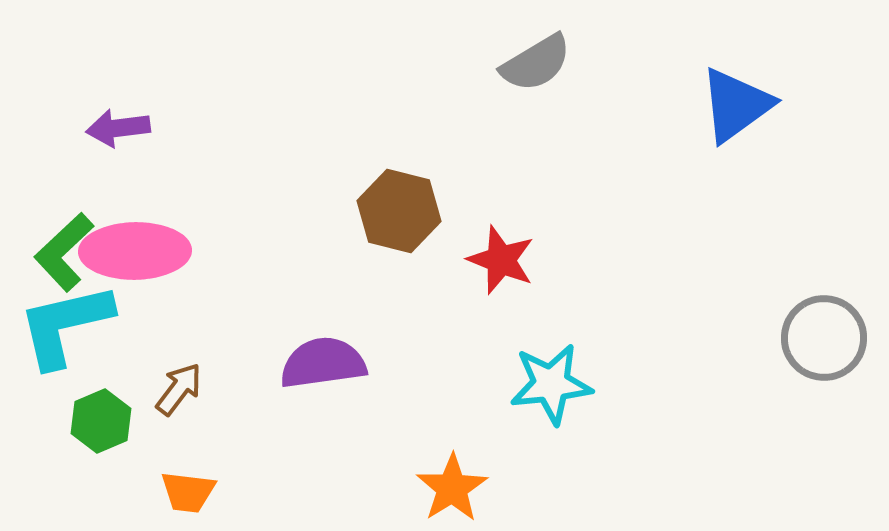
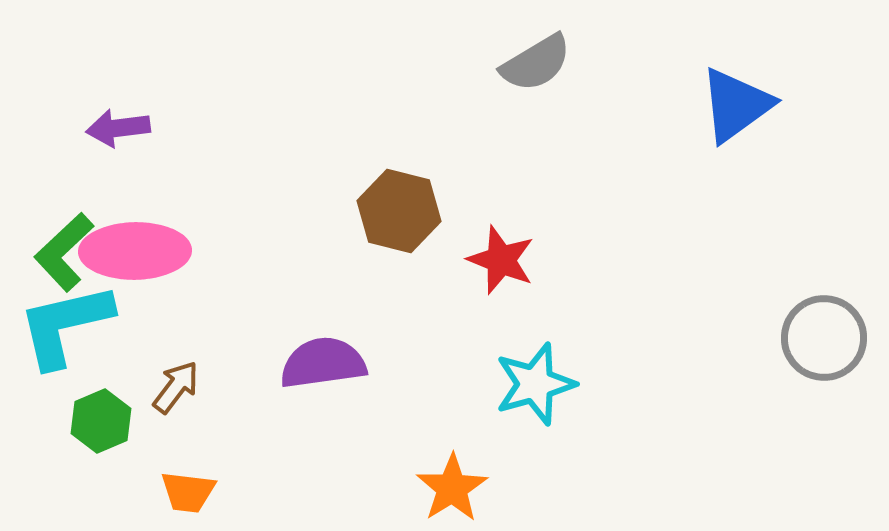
cyan star: moved 16 px left; rotated 10 degrees counterclockwise
brown arrow: moved 3 px left, 2 px up
